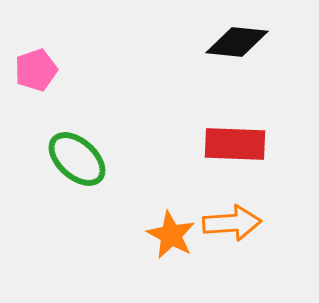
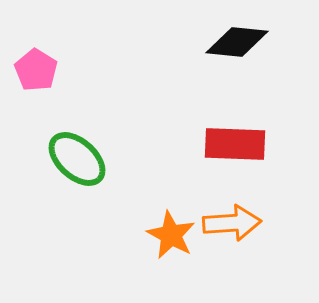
pink pentagon: rotated 21 degrees counterclockwise
